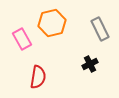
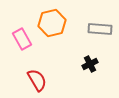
gray rectangle: rotated 60 degrees counterclockwise
red semicircle: moved 1 px left, 3 px down; rotated 40 degrees counterclockwise
